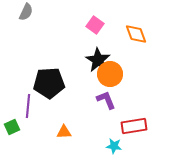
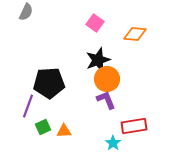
pink square: moved 2 px up
orange diamond: moved 1 px left; rotated 65 degrees counterclockwise
black star: rotated 20 degrees clockwise
orange circle: moved 3 px left, 5 px down
purple line: rotated 15 degrees clockwise
green square: moved 31 px right
orange triangle: moved 1 px up
cyan star: moved 1 px left, 3 px up; rotated 28 degrees clockwise
